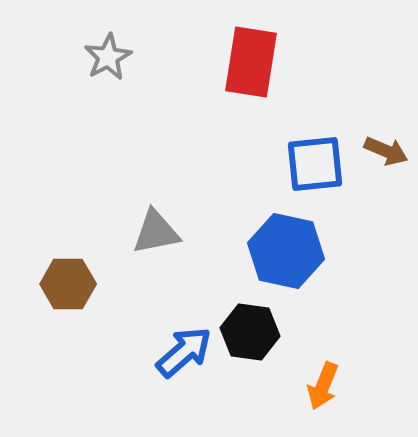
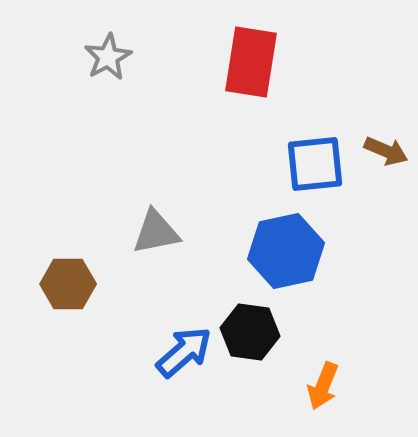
blue hexagon: rotated 24 degrees counterclockwise
